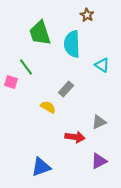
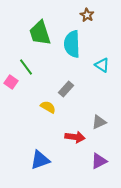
pink square: rotated 16 degrees clockwise
blue triangle: moved 1 px left, 7 px up
